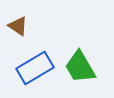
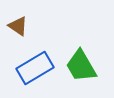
green trapezoid: moved 1 px right, 1 px up
